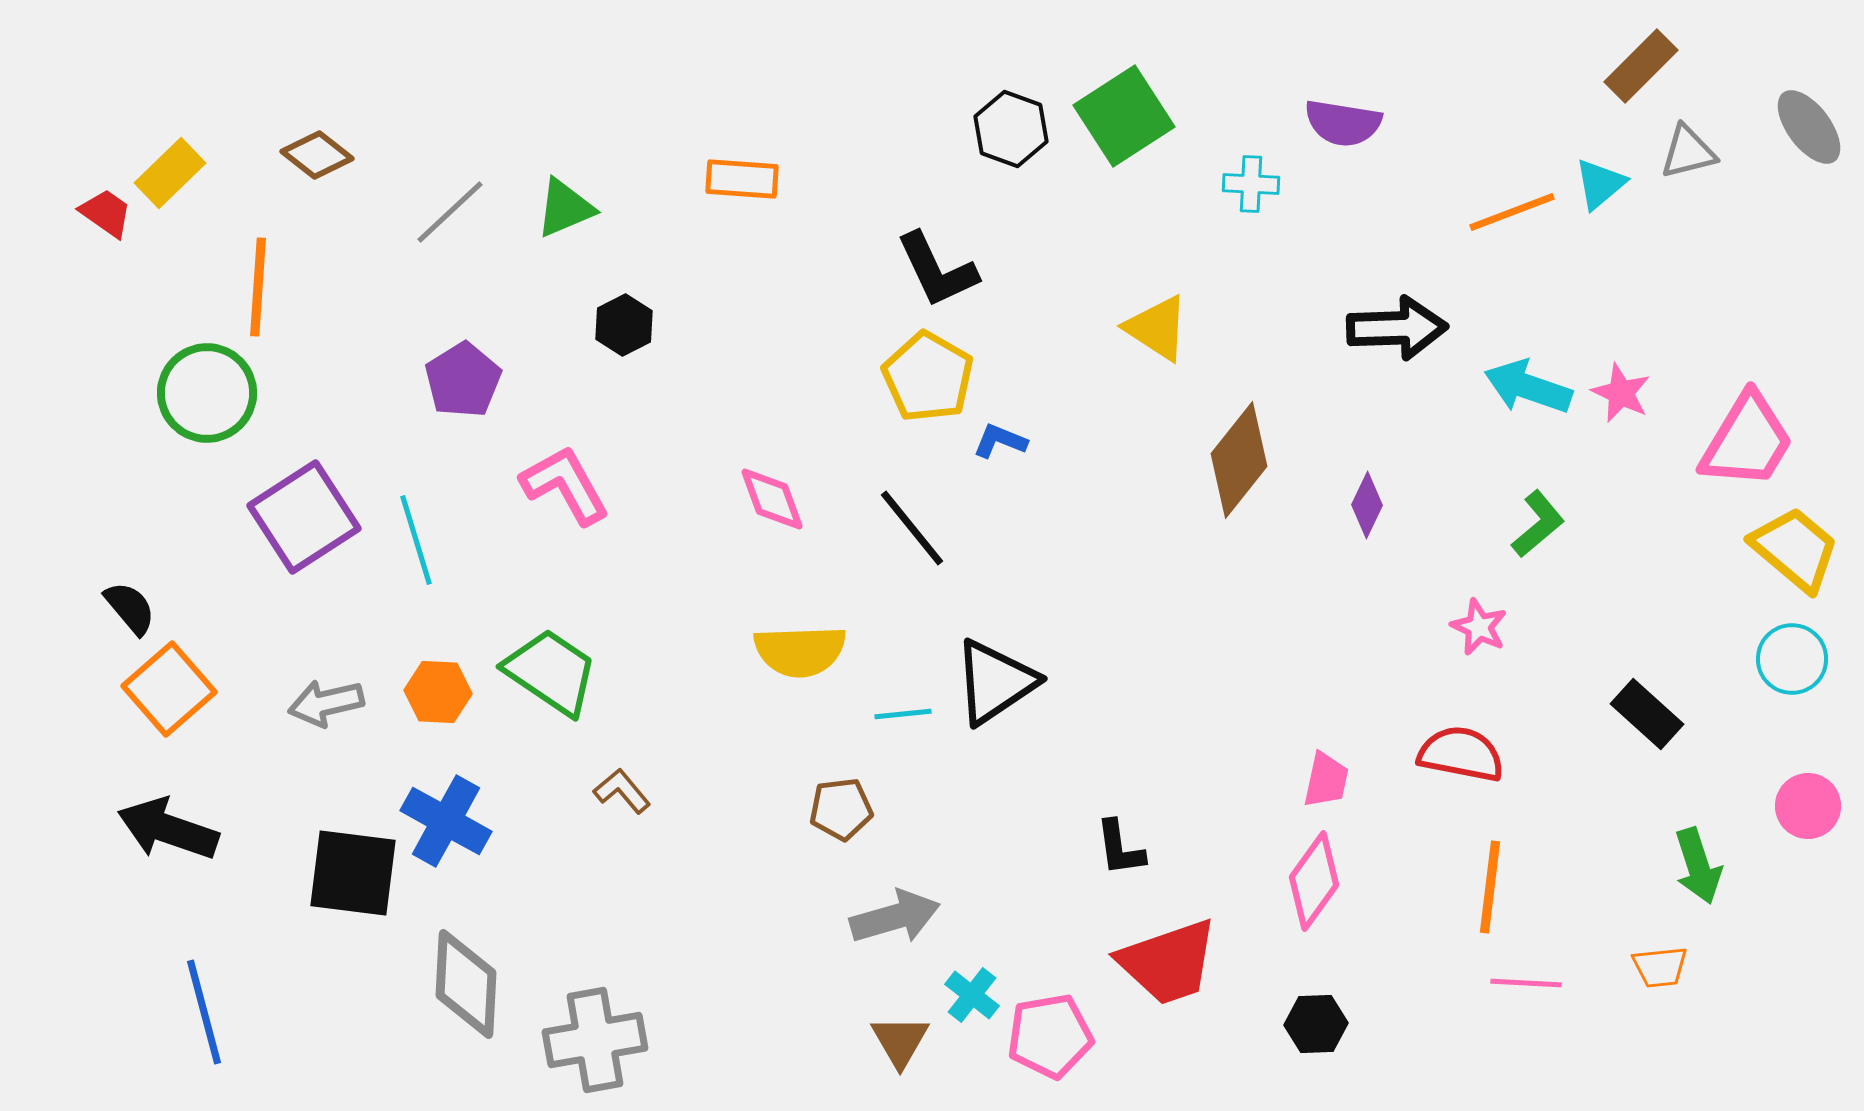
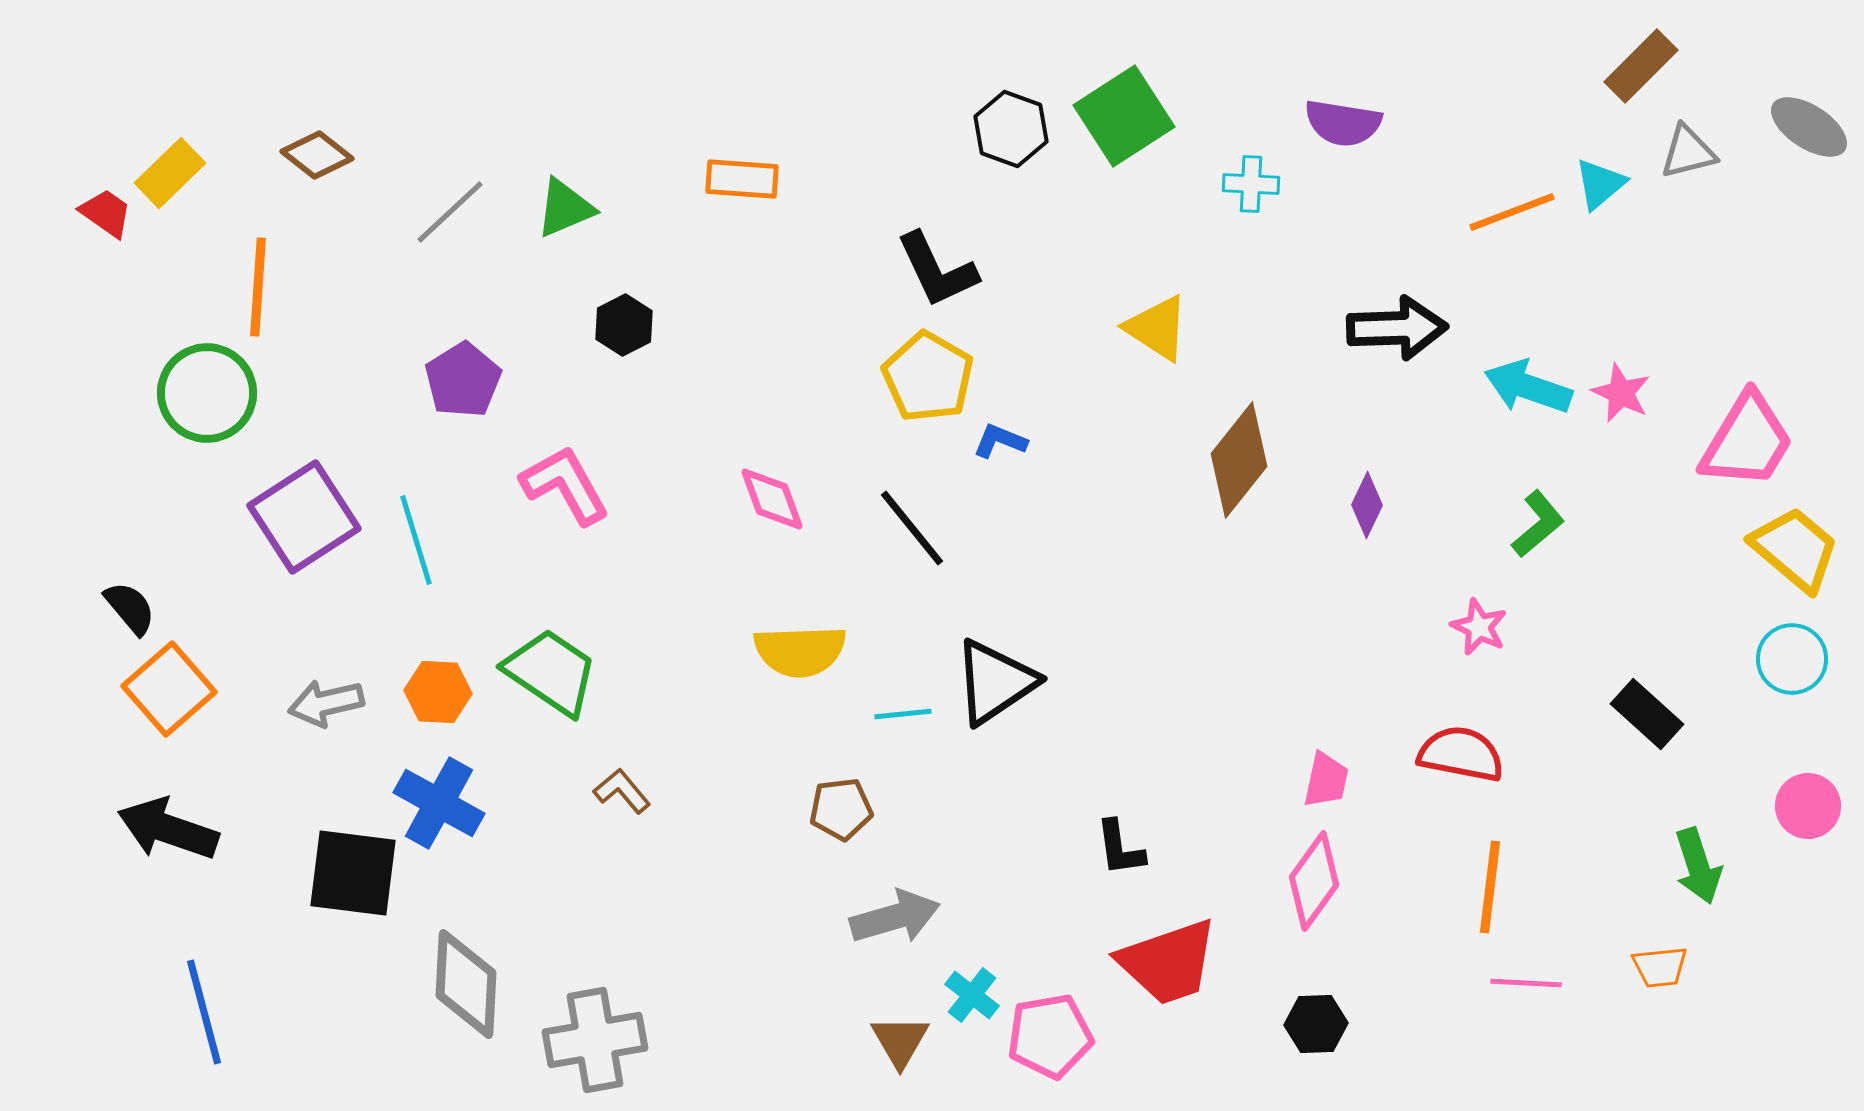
gray ellipse at (1809, 127): rotated 20 degrees counterclockwise
blue cross at (446, 821): moved 7 px left, 18 px up
